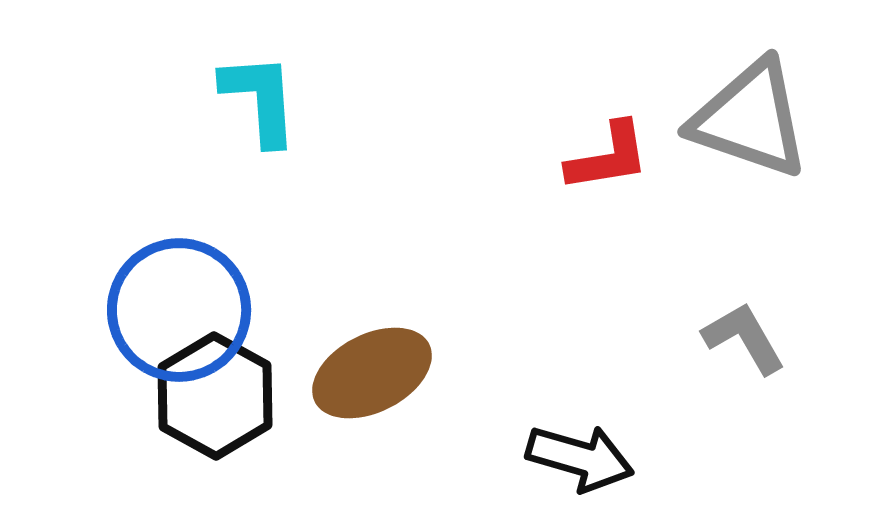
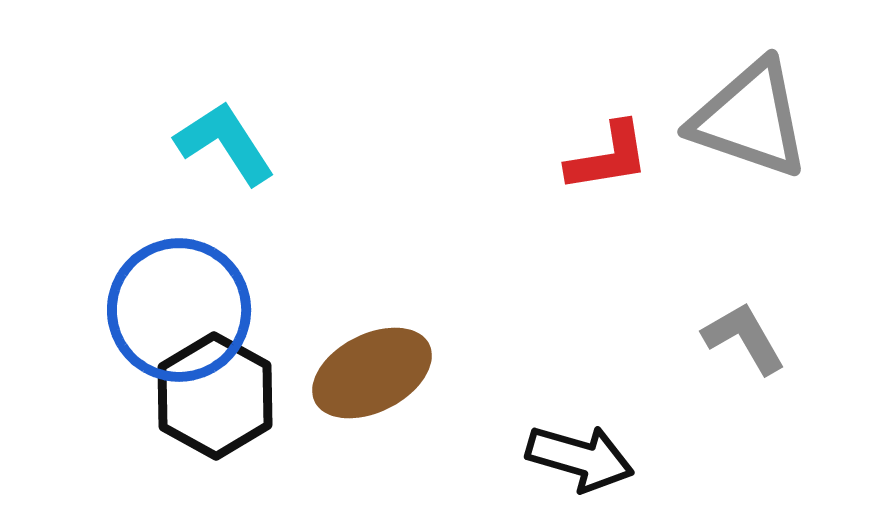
cyan L-shape: moved 35 px left, 44 px down; rotated 29 degrees counterclockwise
